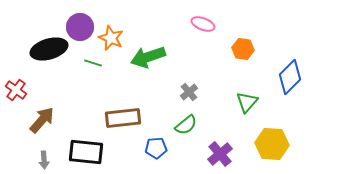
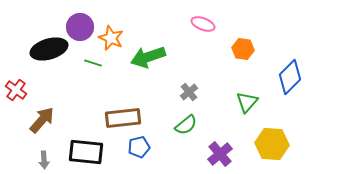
blue pentagon: moved 17 px left, 1 px up; rotated 10 degrees counterclockwise
